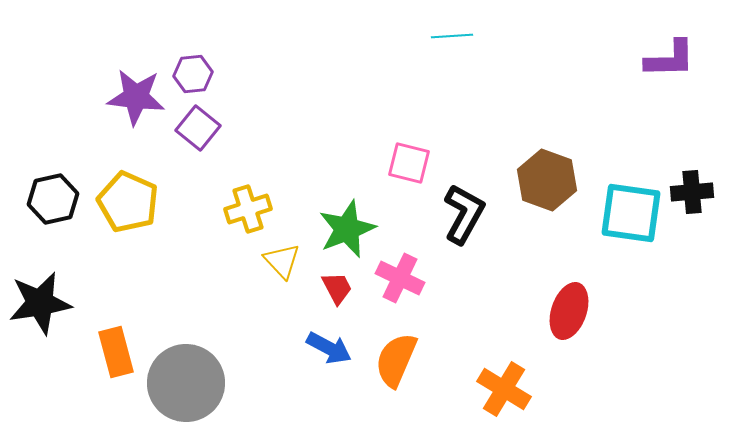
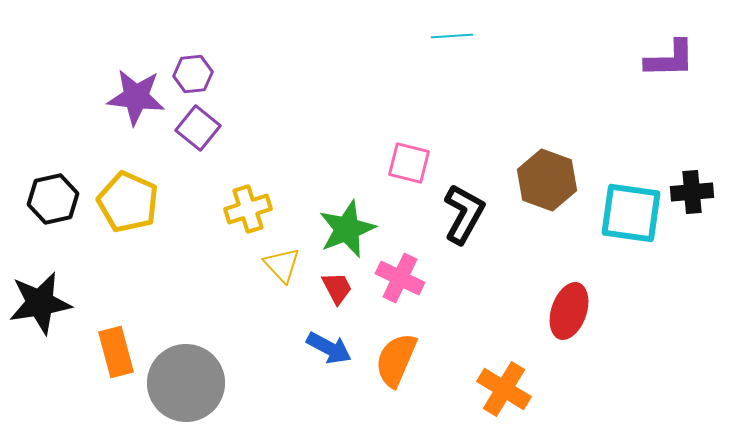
yellow triangle: moved 4 px down
